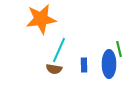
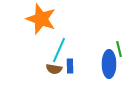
orange star: rotated 28 degrees clockwise
blue rectangle: moved 14 px left, 1 px down
